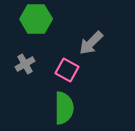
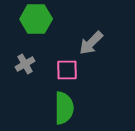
pink square: rotated 30 degrees counterclockwise
